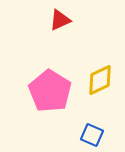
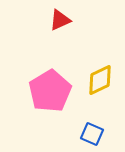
pink pentagon: rotated 9 degrees clockwise
blue square: moved 1 px up
